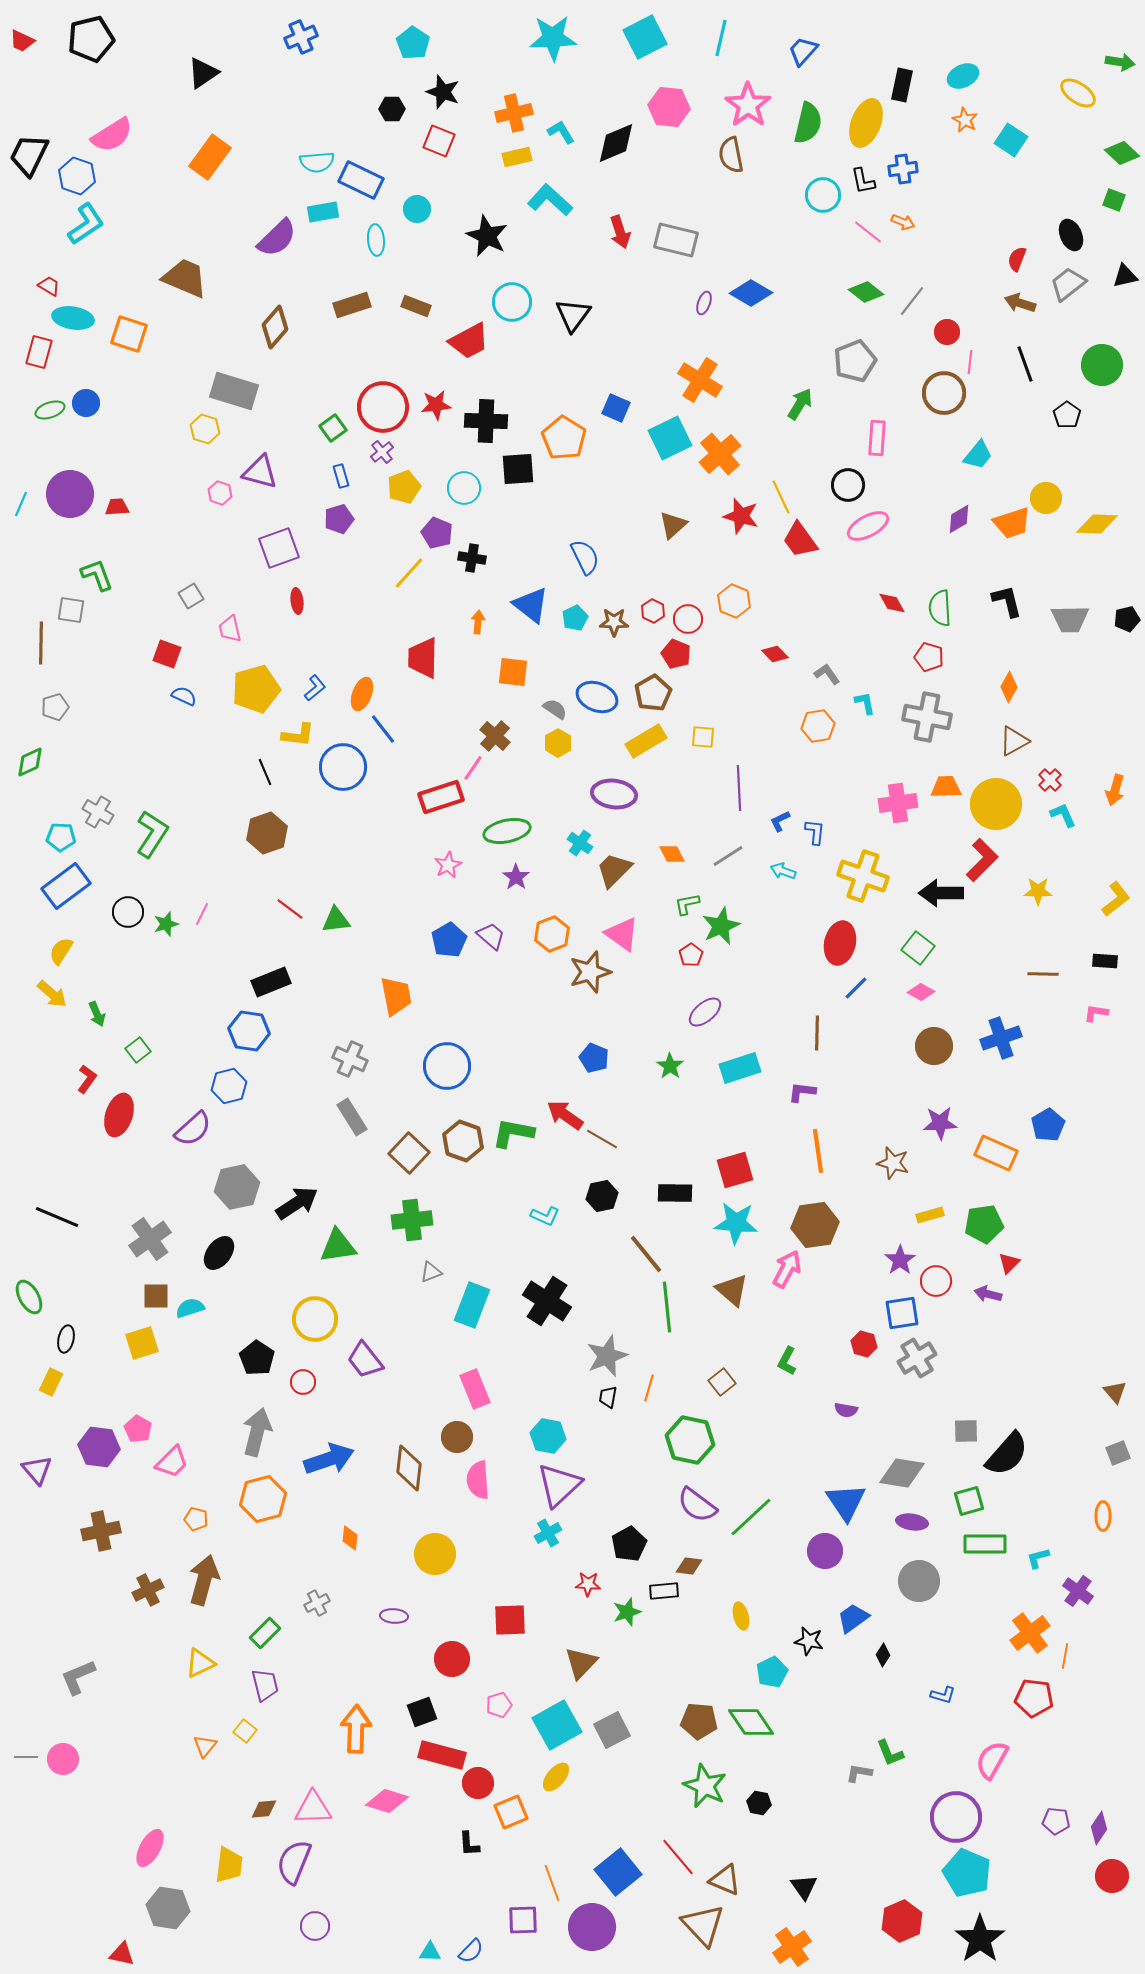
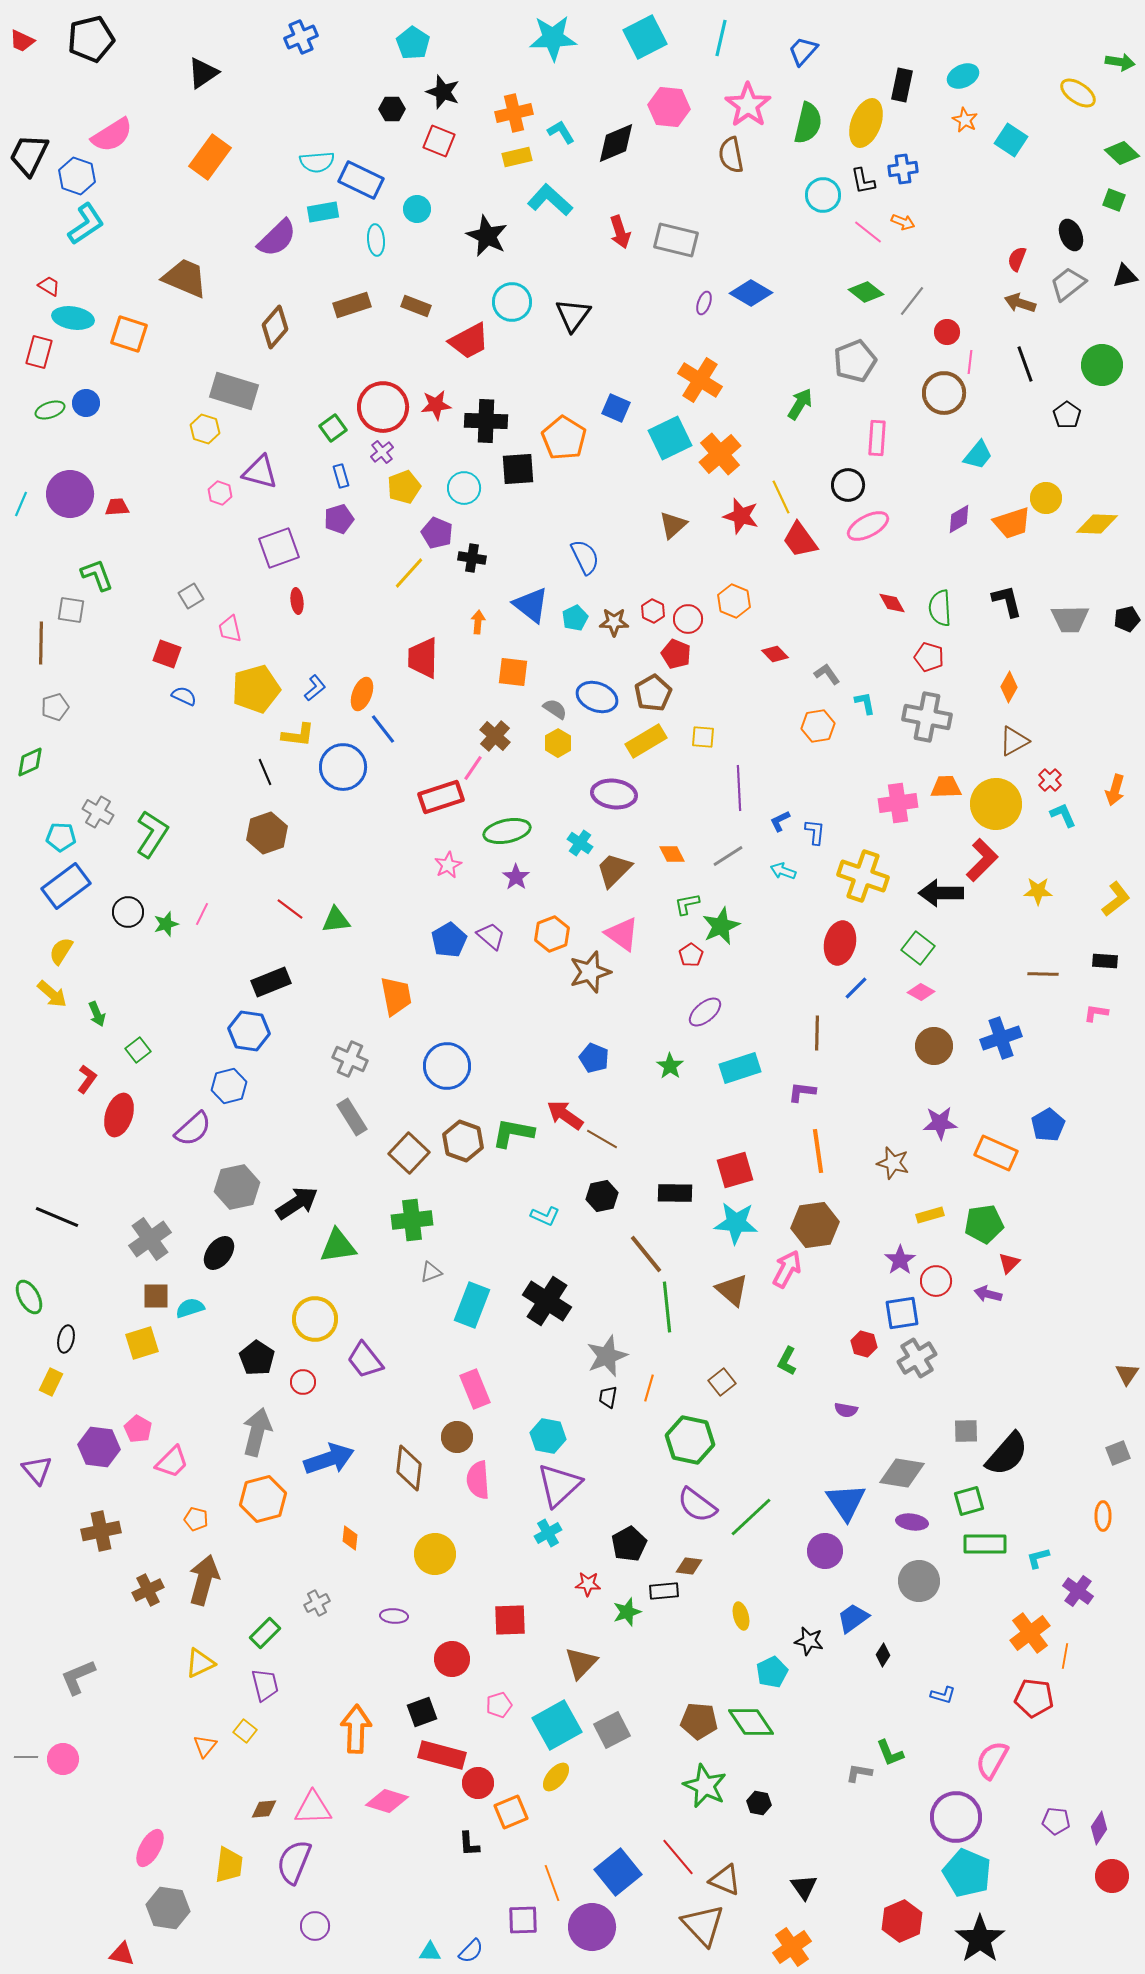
brown triangle at (1115, 1392): moved 12 px right, 18 px up; rotated 15 degrees clockwise
